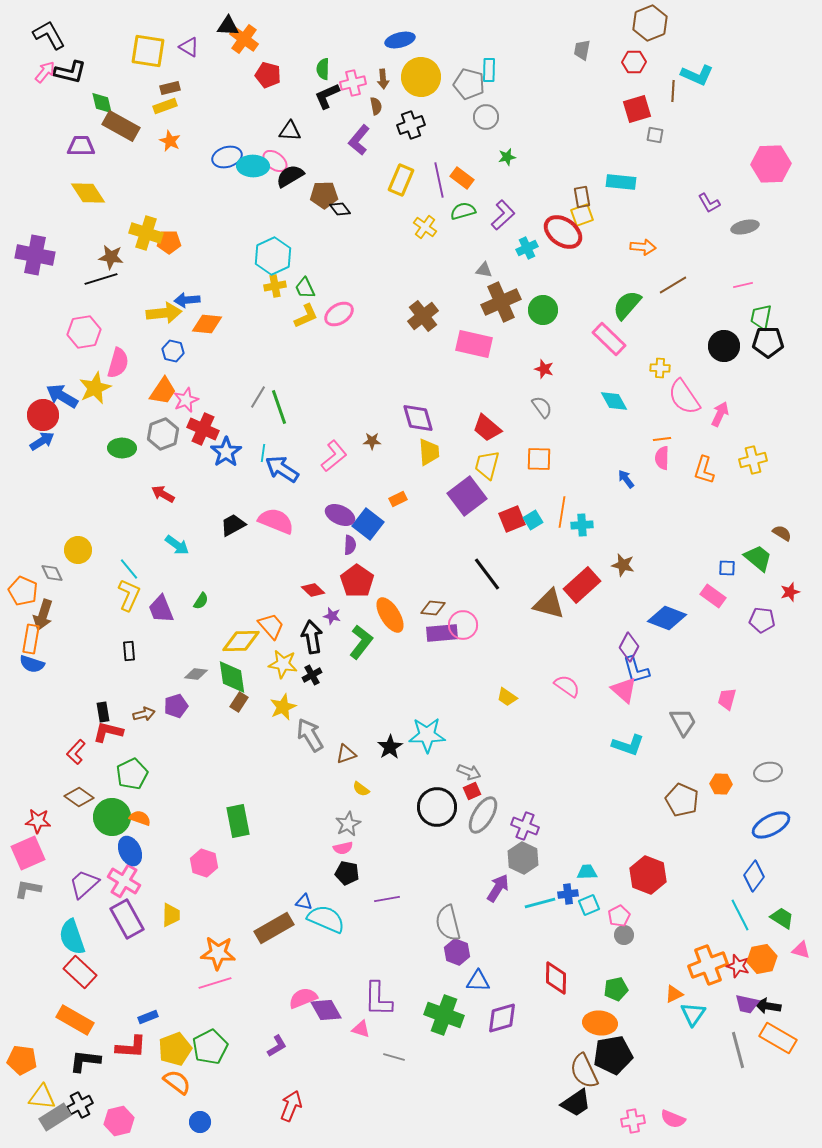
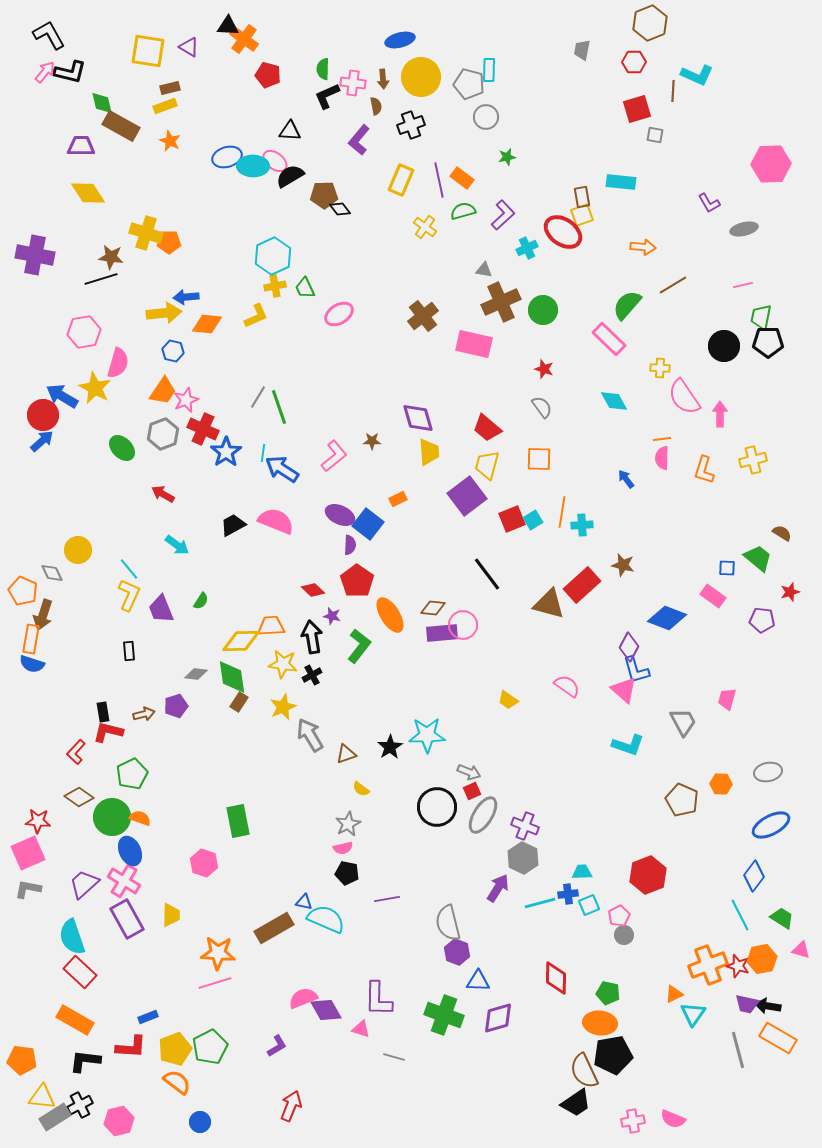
pink cross at (353, 83): rotated 20 degrees clockwise
gray ellipse at (745, 227): moved 1 px left, 2 px down
blue arrow at (187, 300): moved 1 px left, 3 px up
yellow L-shape at (306, 316): moved 50 px left
yellow star at (95, 388): rotated 20 degrees counterclockwise
pink arrow at (720, 414): rotated 25 degrees counterclockwise
blue arrow at (42, 441): rotated 10 degrees counterclockwise
green ellipse at (122, 448): rotated 44 degrees clockwise
orange trapezoid at (271, 626): rotated 52 degrees counterclockwise
green L-shape at (361, 642): moved 2 px left, 4 px down
yellow trapezoid at (507, 697): moved 1 px right, 3 px down
cyan trapezoid at (587, 872): moved 5 px left
red hexagon at (648, 875): rotated 18 degrees clockwise
green pentagon at (616, 989): moved 8 px left, 4 px down; rotated 25 degrees clockwise
purple diamond at (502, 1018): moved 4 px left
